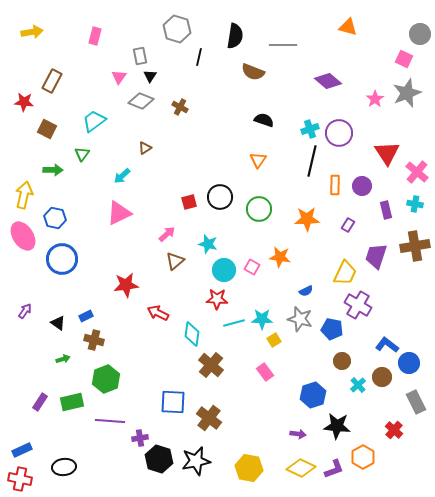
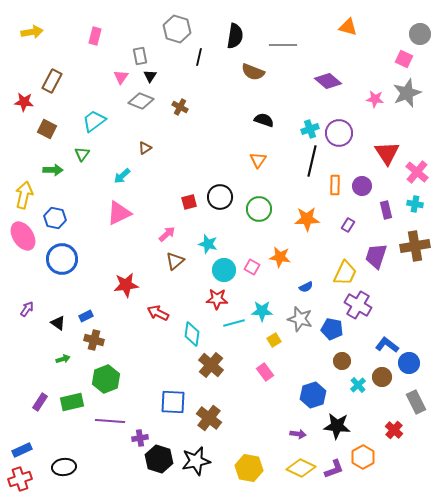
pink triangle at (119, 77): moved 2 px right
pink star at (375, 99): rotated 30 degrees counterclockwise
blue semicircle at (306, 291): moved 4 px up
purple arrow at (25, 311): moved 2 px right, 2 px up
cyan star at (262, 319): moved 8 px up
red cross at (20, 479): rotated 30 degrees counterclockwise
